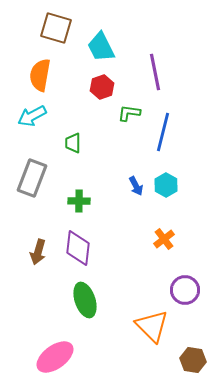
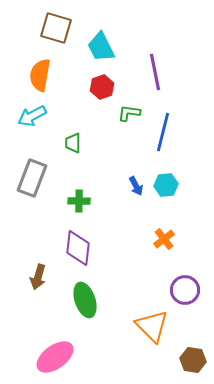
cyan hexagon: rotated 25 degrees clockwise
brown arrow: moved 25 px down
